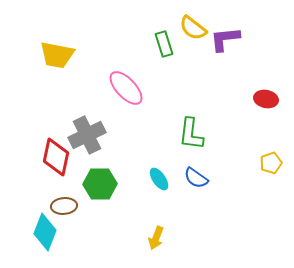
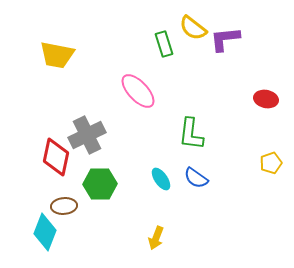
pink ellipse: moved 12 px right, 3 px down
cyan ellipse: moved 2 px right
